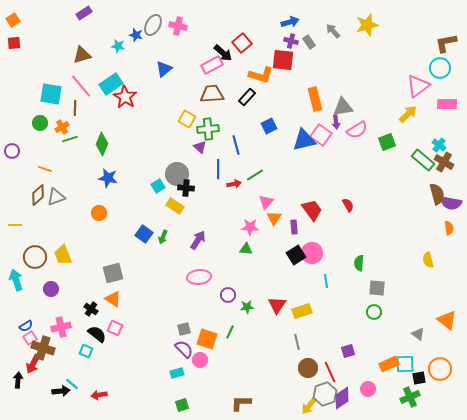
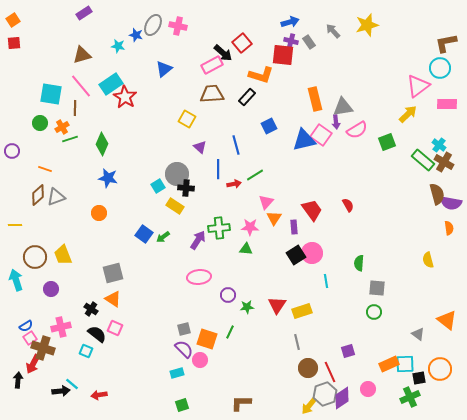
red square at (283, 60): moved 5 px up
green cross at (208, 129): moved 11 px right, 99 px down
green arrow at (163, 237): rotated 32 degrees clockwise
